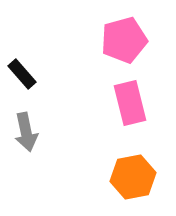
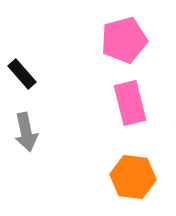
orange hexagon: rotated 18 degrees clockwise
